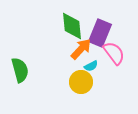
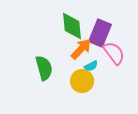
green semicircle: moved 24 px right, 2 px up
yellow circle: moved 1 px right, 1 px up
